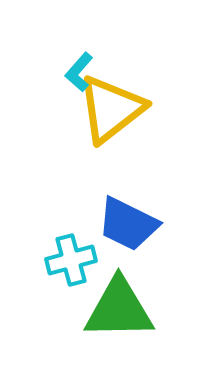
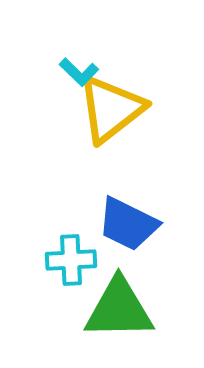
cyan L-shape: rotated 87 degrees counterclockwise
cyan cross: rotated 12 degrees clockwise
